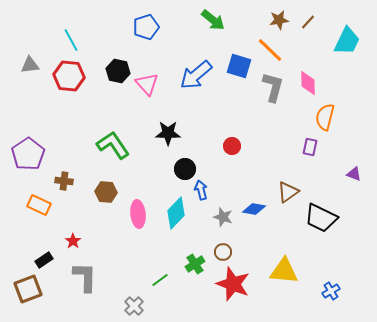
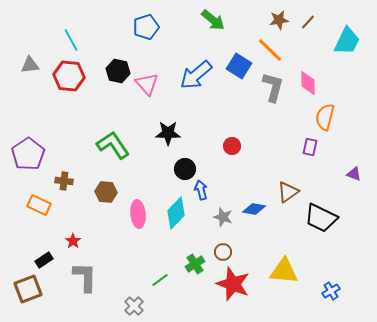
blue square at (239, 66): rotated 15 degrees clockwise
